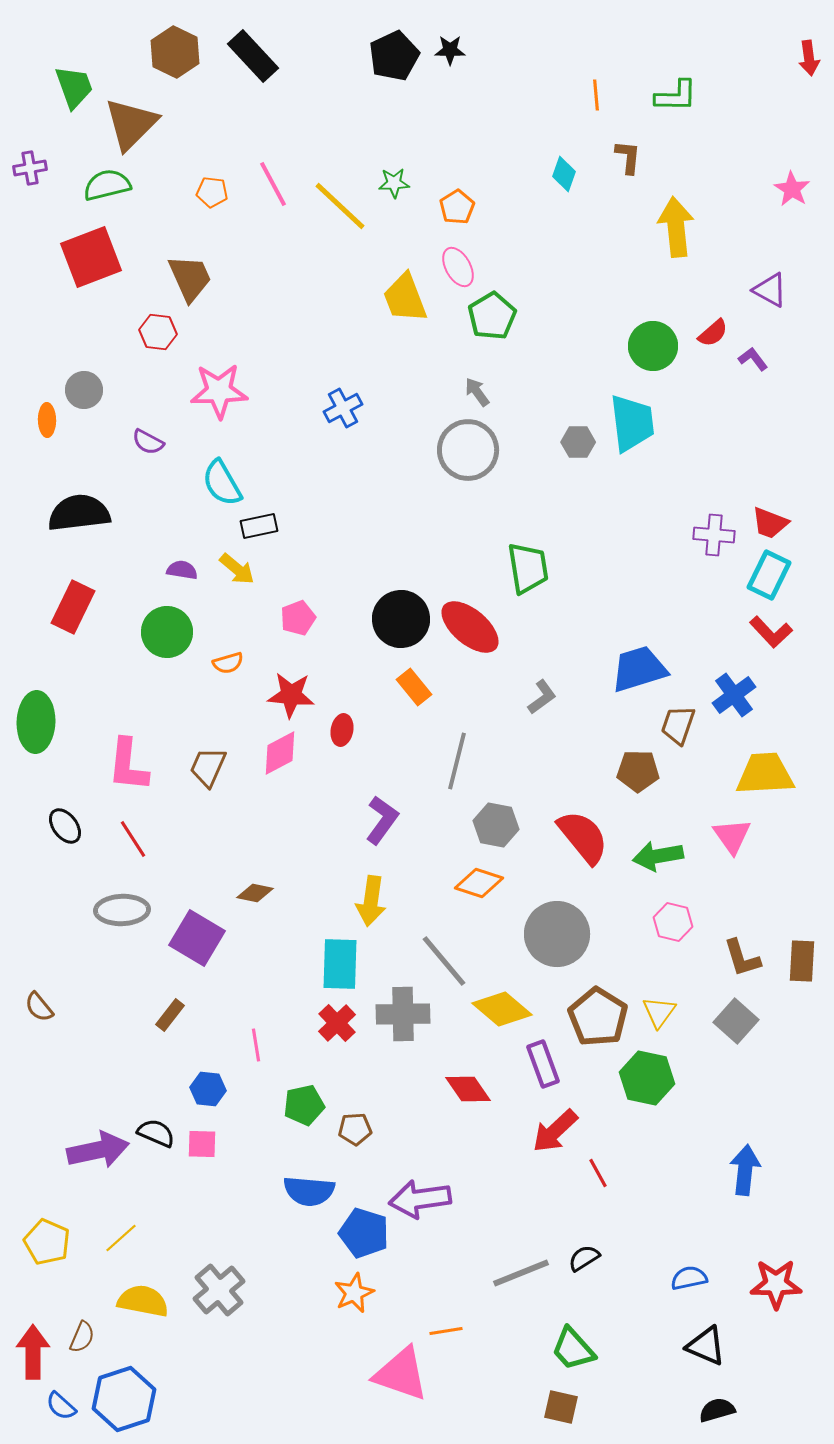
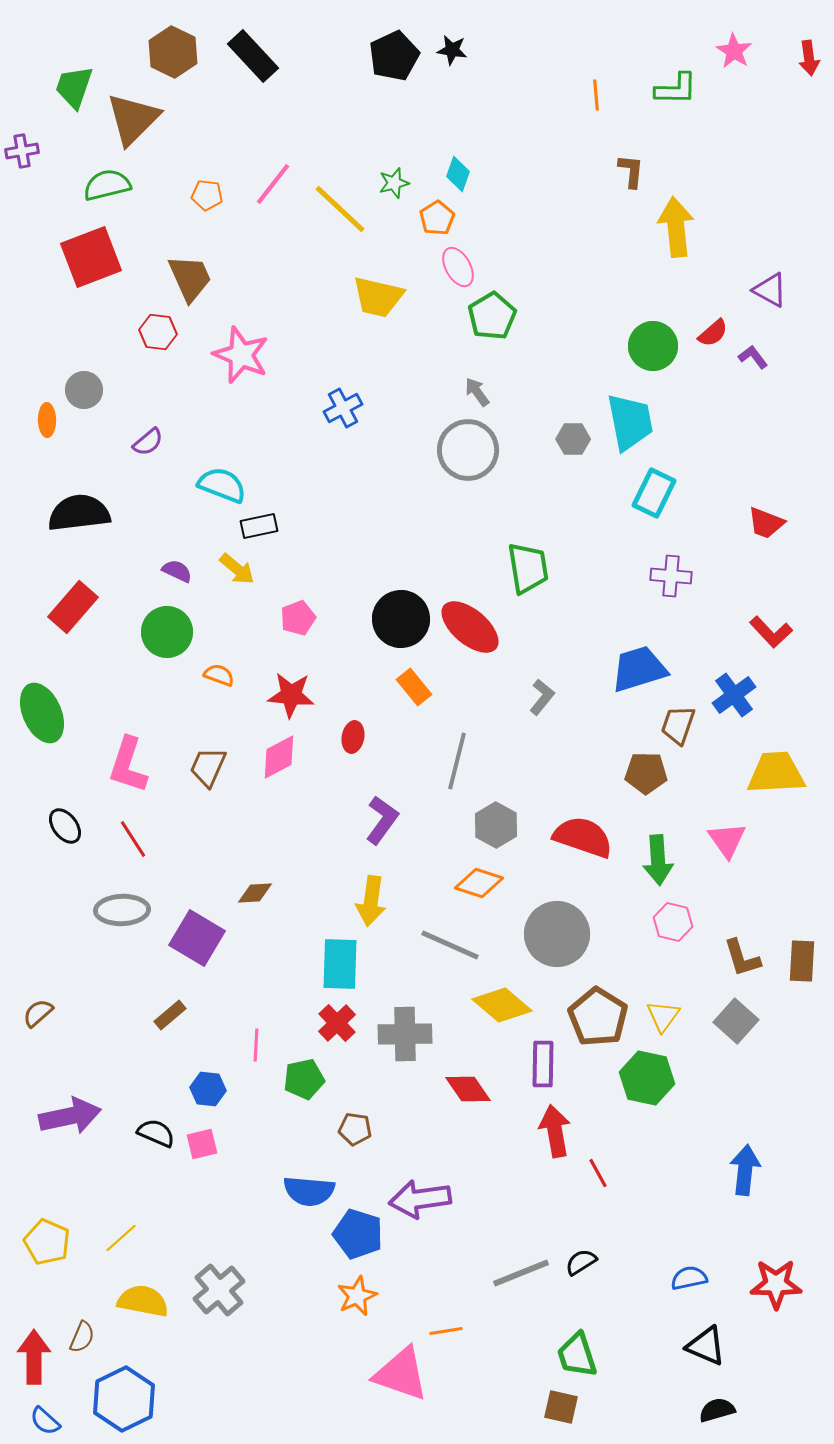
black star at (450, 50): moved 2 px right; rotated 8 degrees clockwise
brown hexagon at (175, 52): moved 2 px left
green trapezoid at (74, 87): rotated 141 degrees counterclockwise
green L-shape at (676, 96): moved 7 px up
brown triangle at (131, 124): moved 2 px right, 5 px up
brown L-shape at (628, 157): moved 3 px right, 14 px down
purple cross at (30, 168): moved 8 px left, 17 px up
cyan diamond at (564, 174): moved 106 px left
green star at (394, 183): rotated 12 degrees counterclockwise
pink line at (273, 184): rotated 66 degrees clockwise
pink star at (792, 189): moved 58 px left, 138 px up
orange pentagon at (212, 192): moved 5 px left, 3 px down
yellow line at (340, 206): moved 3 px down
orange pentagon at (457, 207): moved 20 px left, 11 px down
yellow trapezoid at (405, 298): moved 27 px left, 1 px up; rotated 56 degrees counterclockwise
purple L-shape at (753, 359): moved 2 px up
pink star at (219, 391): moved 22 px right, 36 px up; rotated 24 degrees clockwise
cyan trapezoid at (632, 423): moved 2 px left, 1 px up; rotated 4 degrees counterclockwise
purple semicircle at (148, 442): rotated 68 degrees counterclockwise
gray hexagon at (578, 442): moved 5 px left, 3 px up
cyan semicircle at (222, 483): moved 2 px down; rotated 141 degrees clockwise
red trapezoid at (770, 523): moved 4 px left
purple cross at (714, 535): moved 43 px left, 41 px down
purple semicircle at (182, 570): moved 5 px left, 1 px down; rotated 16 degrees clockwise
cyan rectangle at (769, 575): moved 115 px left, 82 px up
red rectangle at (73, 607): rotated 15 degrees clockwise
orange semicircle at (228, 663): moved 9 px left, 12 px down; rotated 144 degrees counterclockwise
gray L-shape at (542, 697): rotated 15 degrees counterclockwise
green ellipse at (36, 722): moved 6 px right, 9 px up; rotated 26 degrees counterclockwise
red ellipse at (342, 730): moved 11 px right, 7 px down
pink diamond at (280, 753): moved 1 px left, 4 px down
pink L-shape at (128, 765): rotated 12 degrees clockwise
brown pentagon at (638, 771): moved 8 px right, 2 px down
yellow trapezoid at (765, 774): moved 11 px right, 1 px up
gray hexagon at (496, 825): rotated 18 degrees clockwise
pink triangle at (732, 836): moved 5 px left, 4 px down
red semicircle at (583, 837): rotated 32 degrees counterclockwise
green arrow at (658, 856): moved 4 px down; rotated 84 degrees counterclockwise
brown diamond at (255, 893): rotated 15 degrees counterclockwise
gray line at (444, 961): moved 6 px right, 16 px up; rotated 26 degrees counterclockwise
brown semicircle at (39, 1007): moved 1 px left, 6 px down; rotated 88 degrees clockwise
yellow diamond at (502, 1009): moved 4 px up
yellow triangle at (659, 1012): moved 4 px right, 4 px down
gray cross at (403, 1014): moved 2 px right, 20 px down
brown rectangle at (170, 1015): rotated 12 degrees clockwise
pink line at (256, 1045): rotated 12 degrees clockwise
purple rectangle at (543, 1064): rotated 21 degrees clockwise
green pentagon at (304, 1105): moved 26 px up
brown pentagon at (355, 1129): rotated 12 degrees clockwise
red arrow at (555, 1131): rotated 123 degrees clockwise
pink square at (202, 1144): rotated 16 degrees counterclockwise
purple arrow at (98, 1150): moved 28 px left, 34 px up
blue pentagon at (364, 1233): moved 6 px left, 1 px down
black semicircle at (584, 1258): moved 3 px left, 4 px down
orange star at (354, 1293): moved 3 px right, 3 px down
green trapezoid at (573, 1349): moved 4 px right, 6 px down; rotated 24 degrees clockwise
red arrow at (33, 1352): moved 1 px right, 5 px down
blue hexagon at (124, 1399): rotated 8 degrees counterclockwise
blue semicircle at (61, 1406): moved 16 px left, 15 px down
